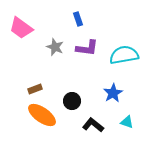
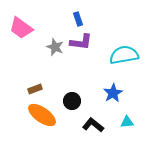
purple L-shape: moved 6 px left, 6 px up
cyan triangle: rotated 24 degrees counterclockwise
